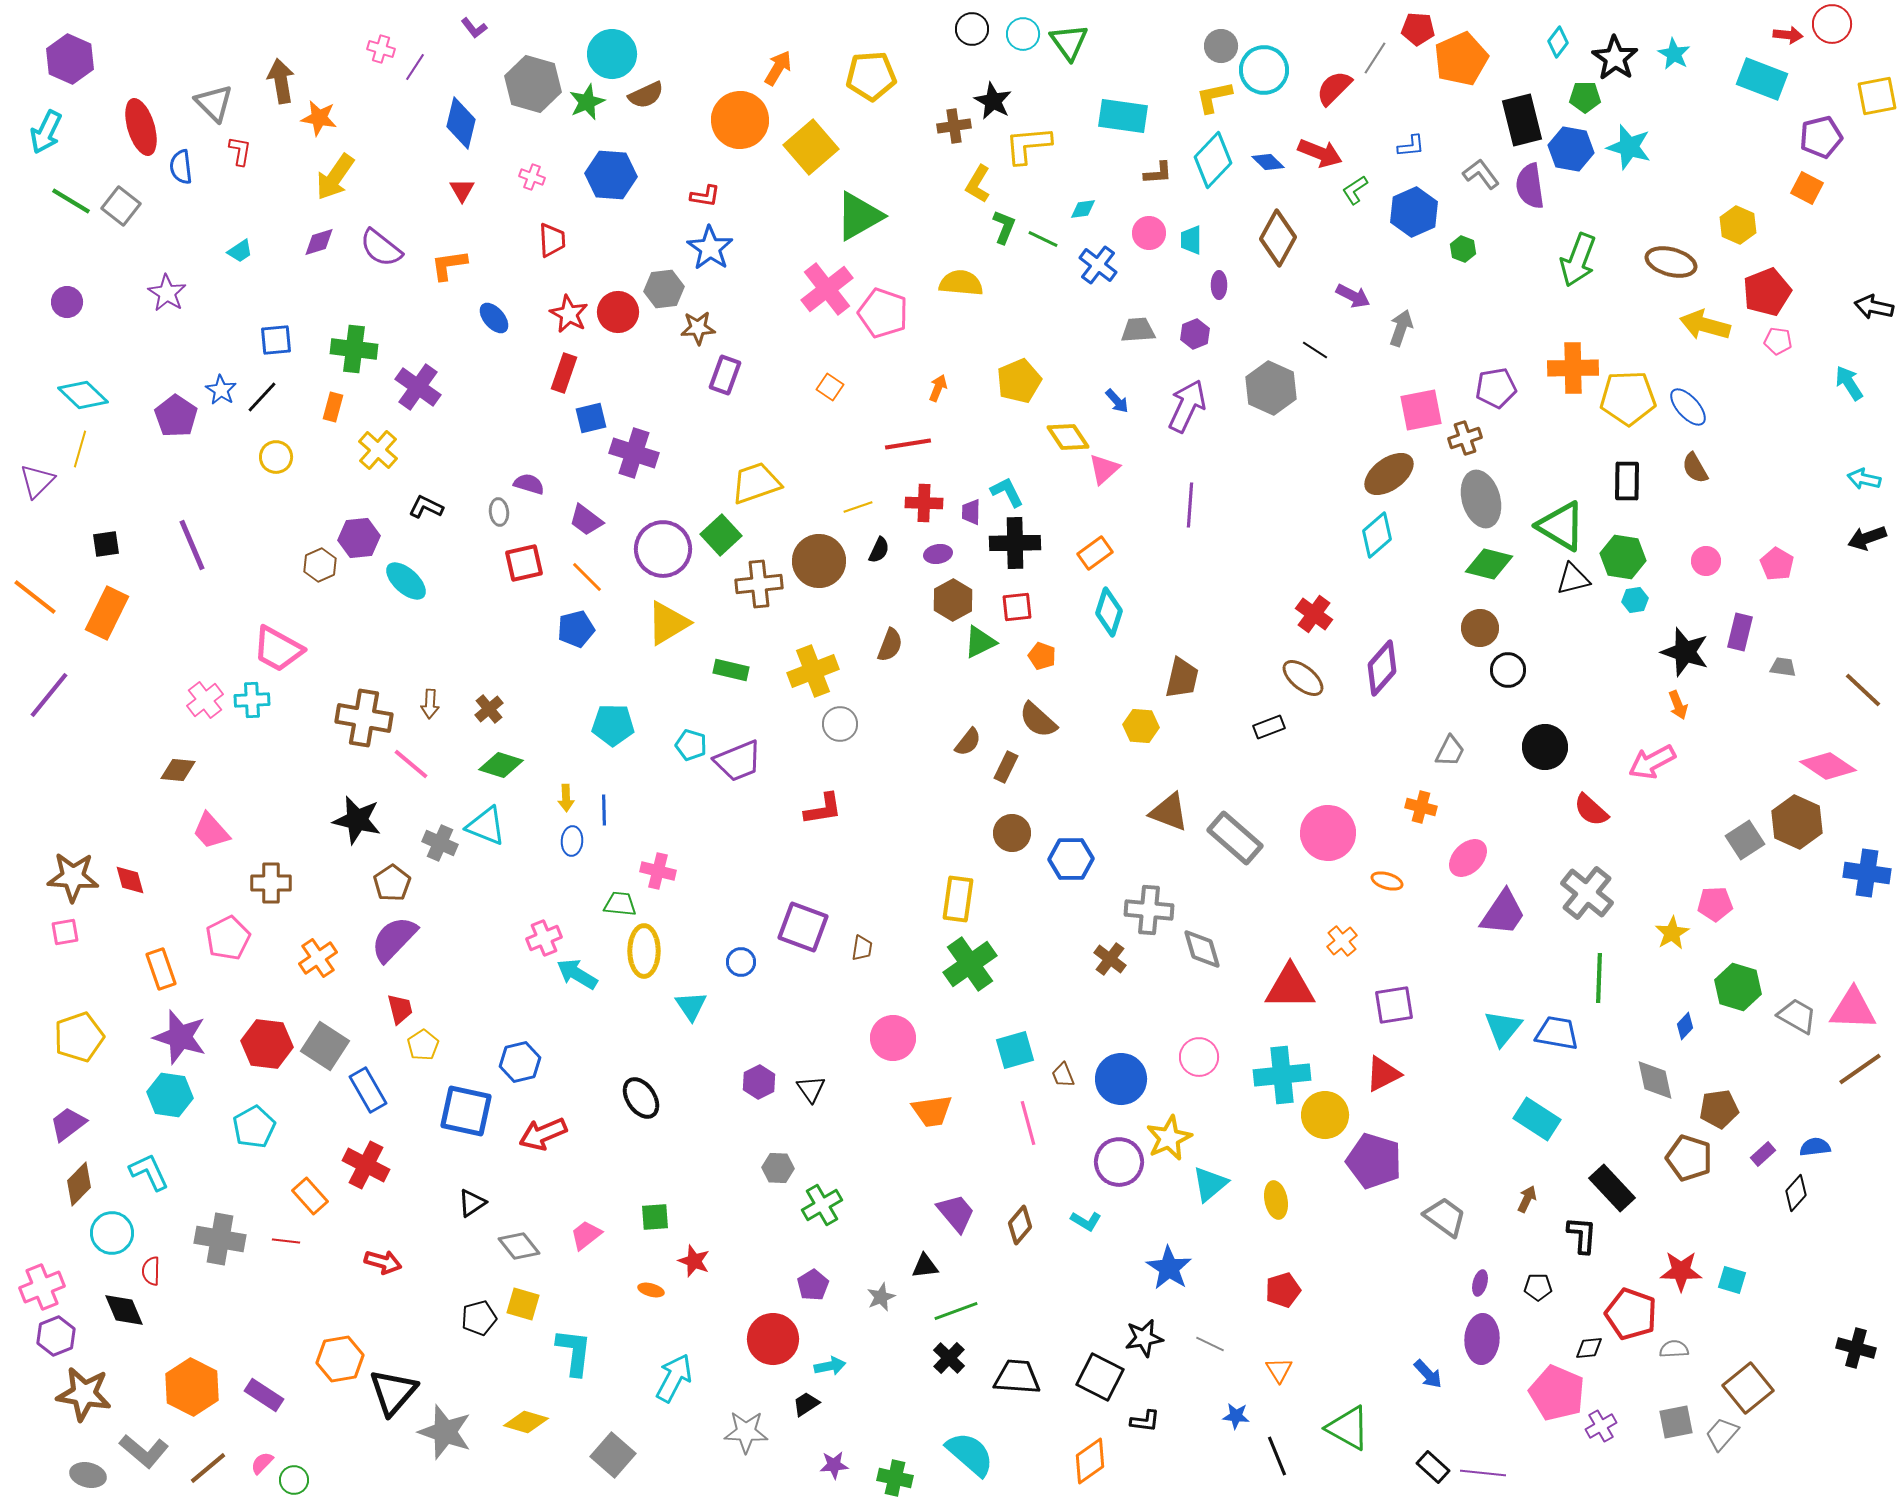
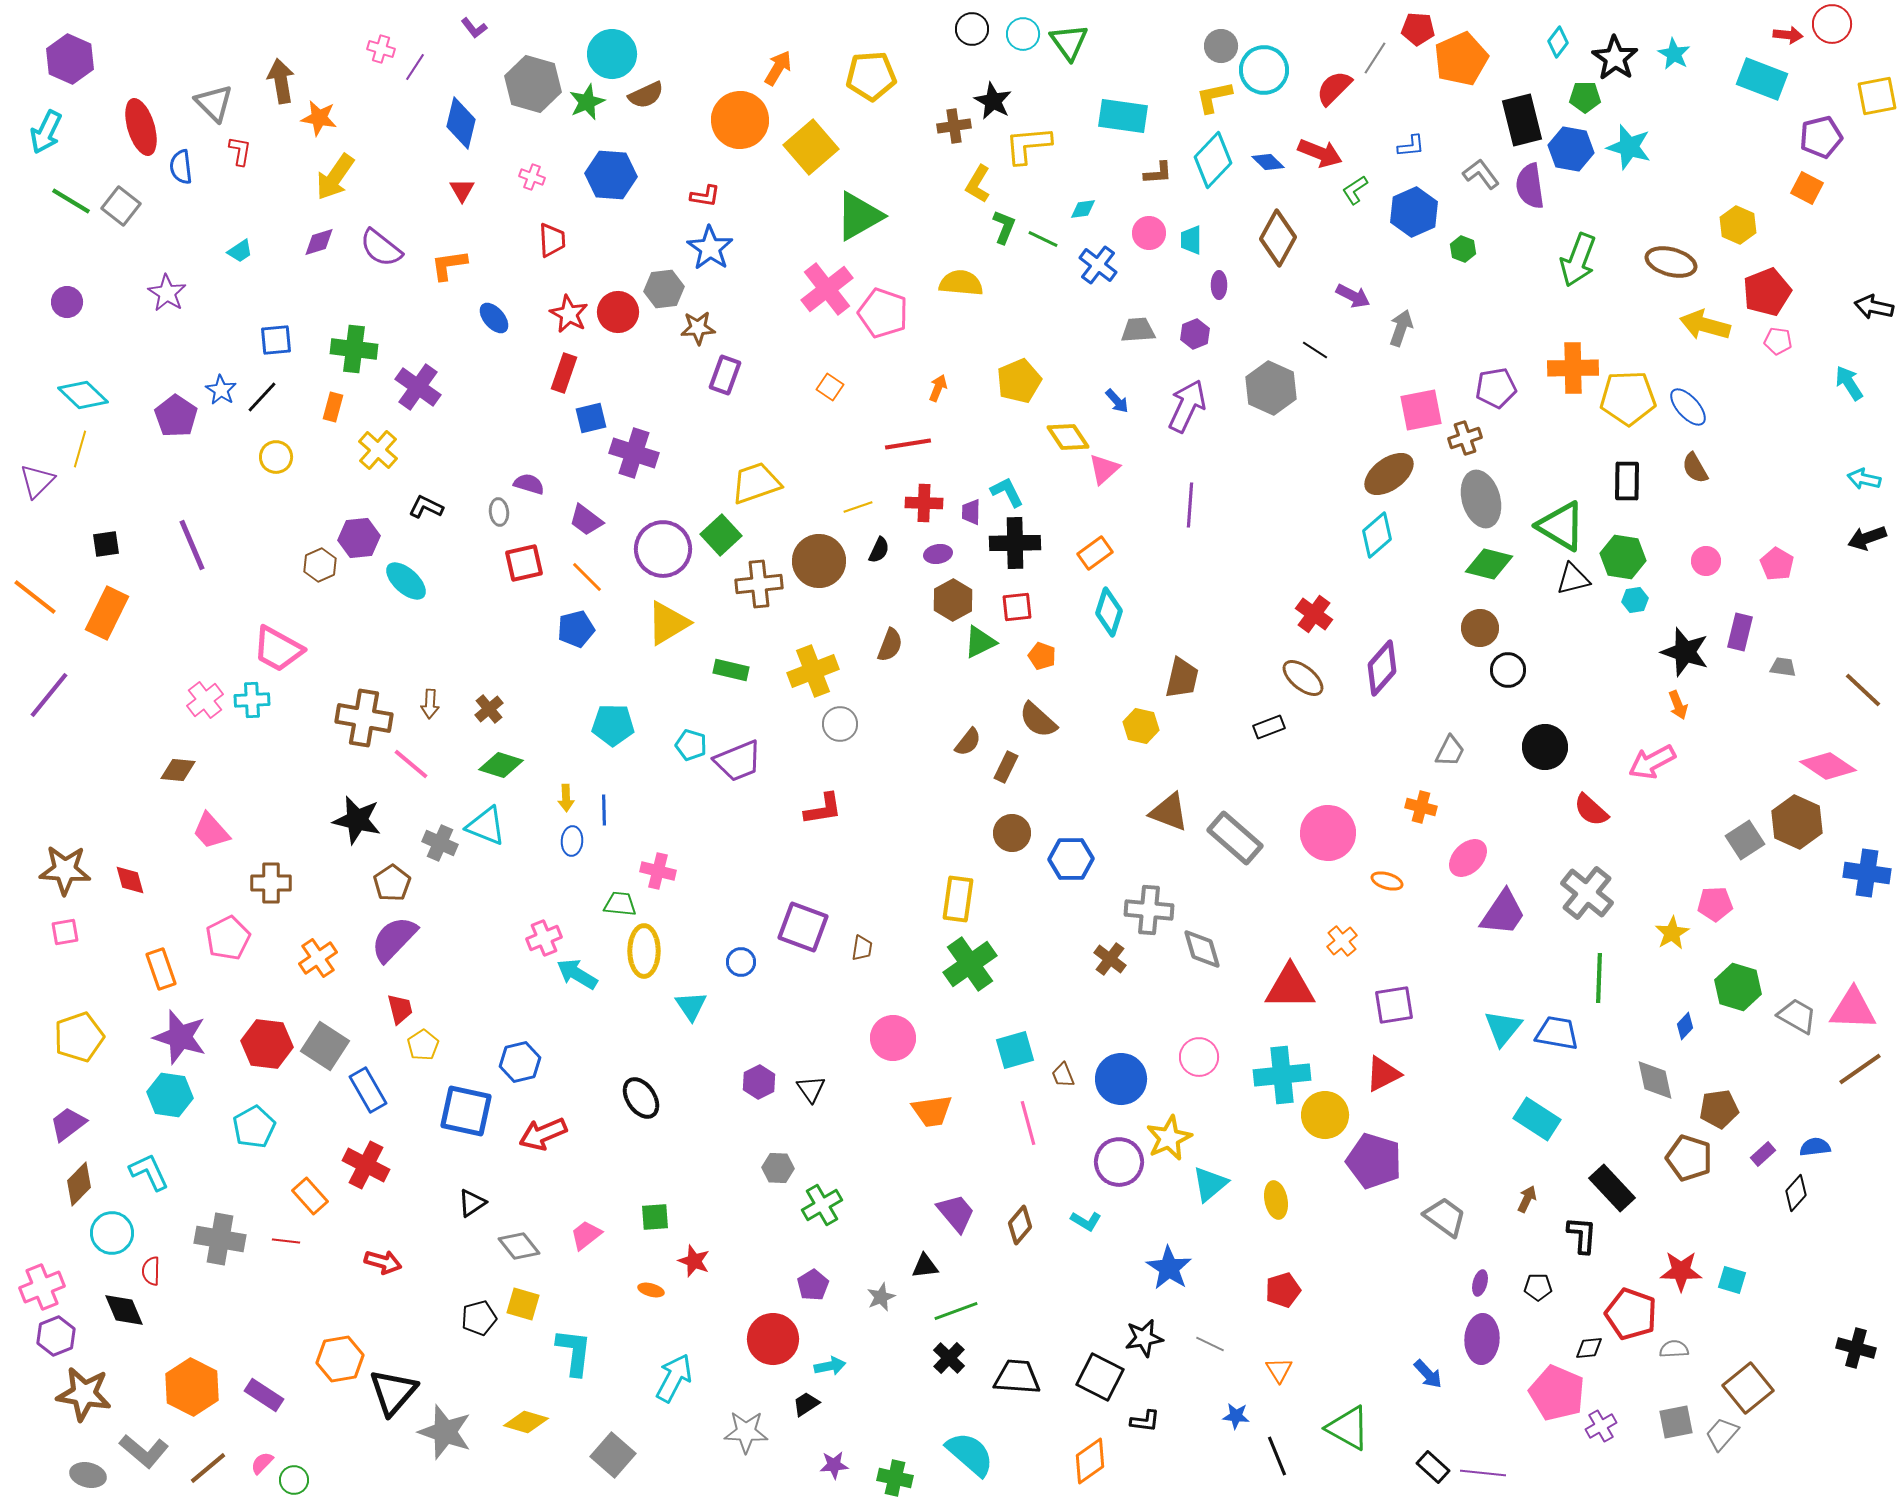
yellow hexagon at (1141, 726): rotated 8 degrees clockwise
brown star at (73, 877): moved 8 px left, 7 px up
